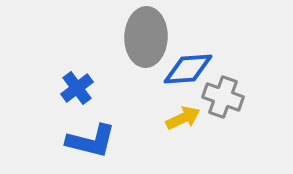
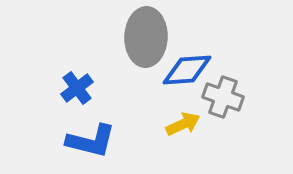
blue diamond: moved 1 px left, 1 px down
yellow arrow: moved 6 px down
